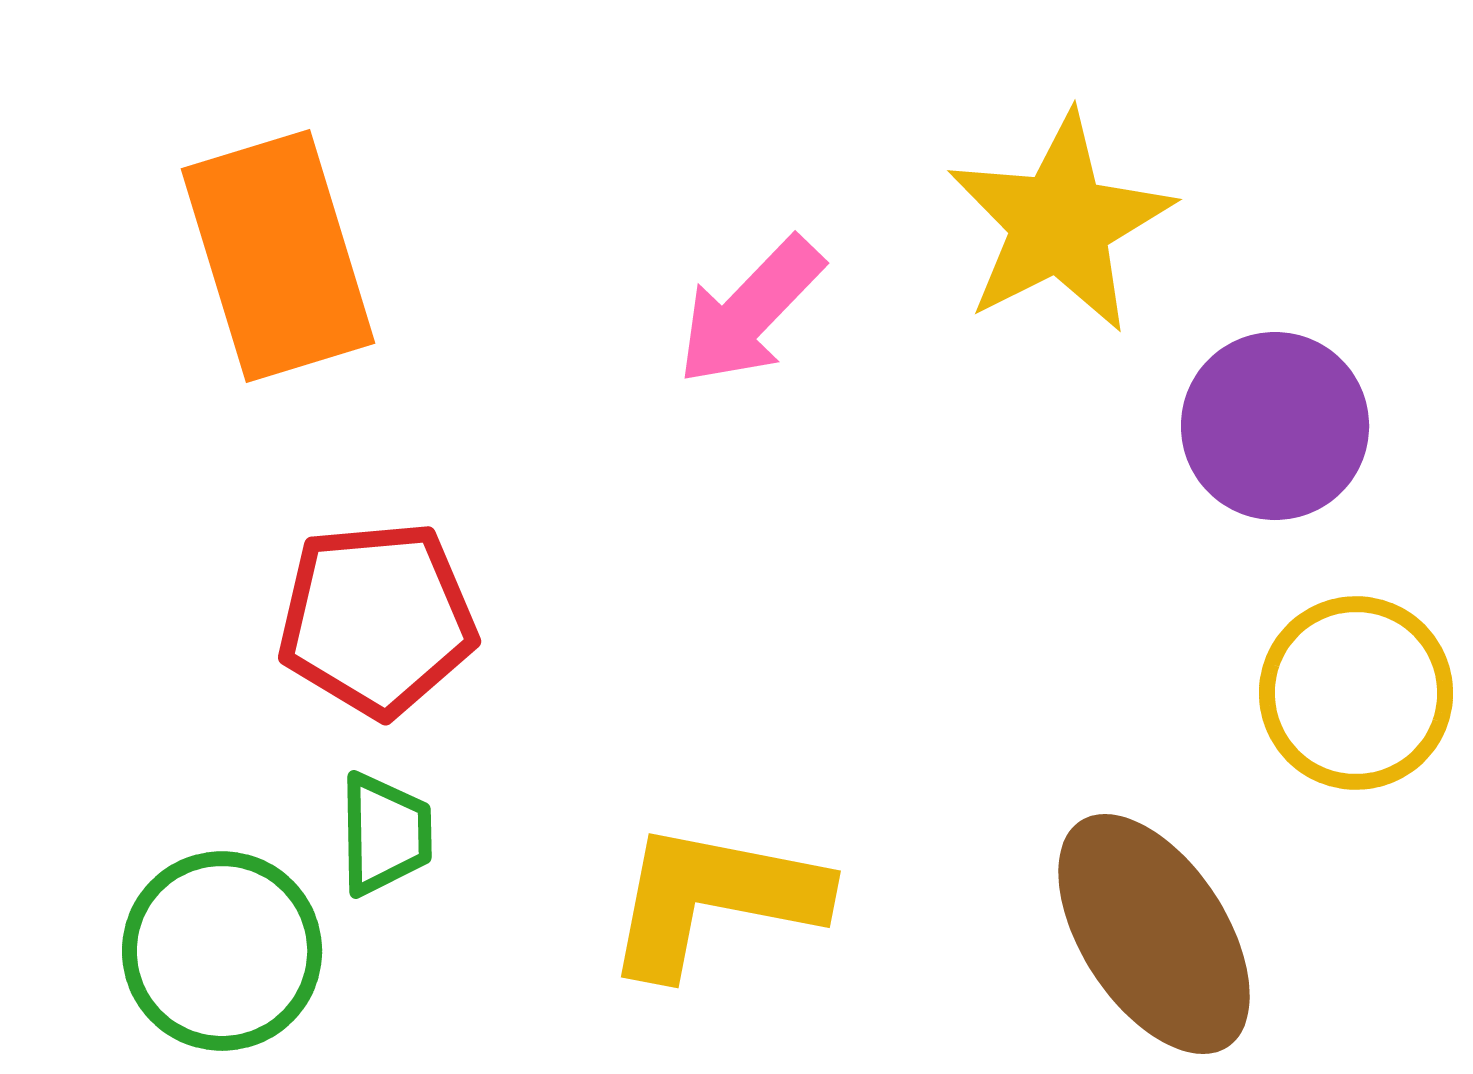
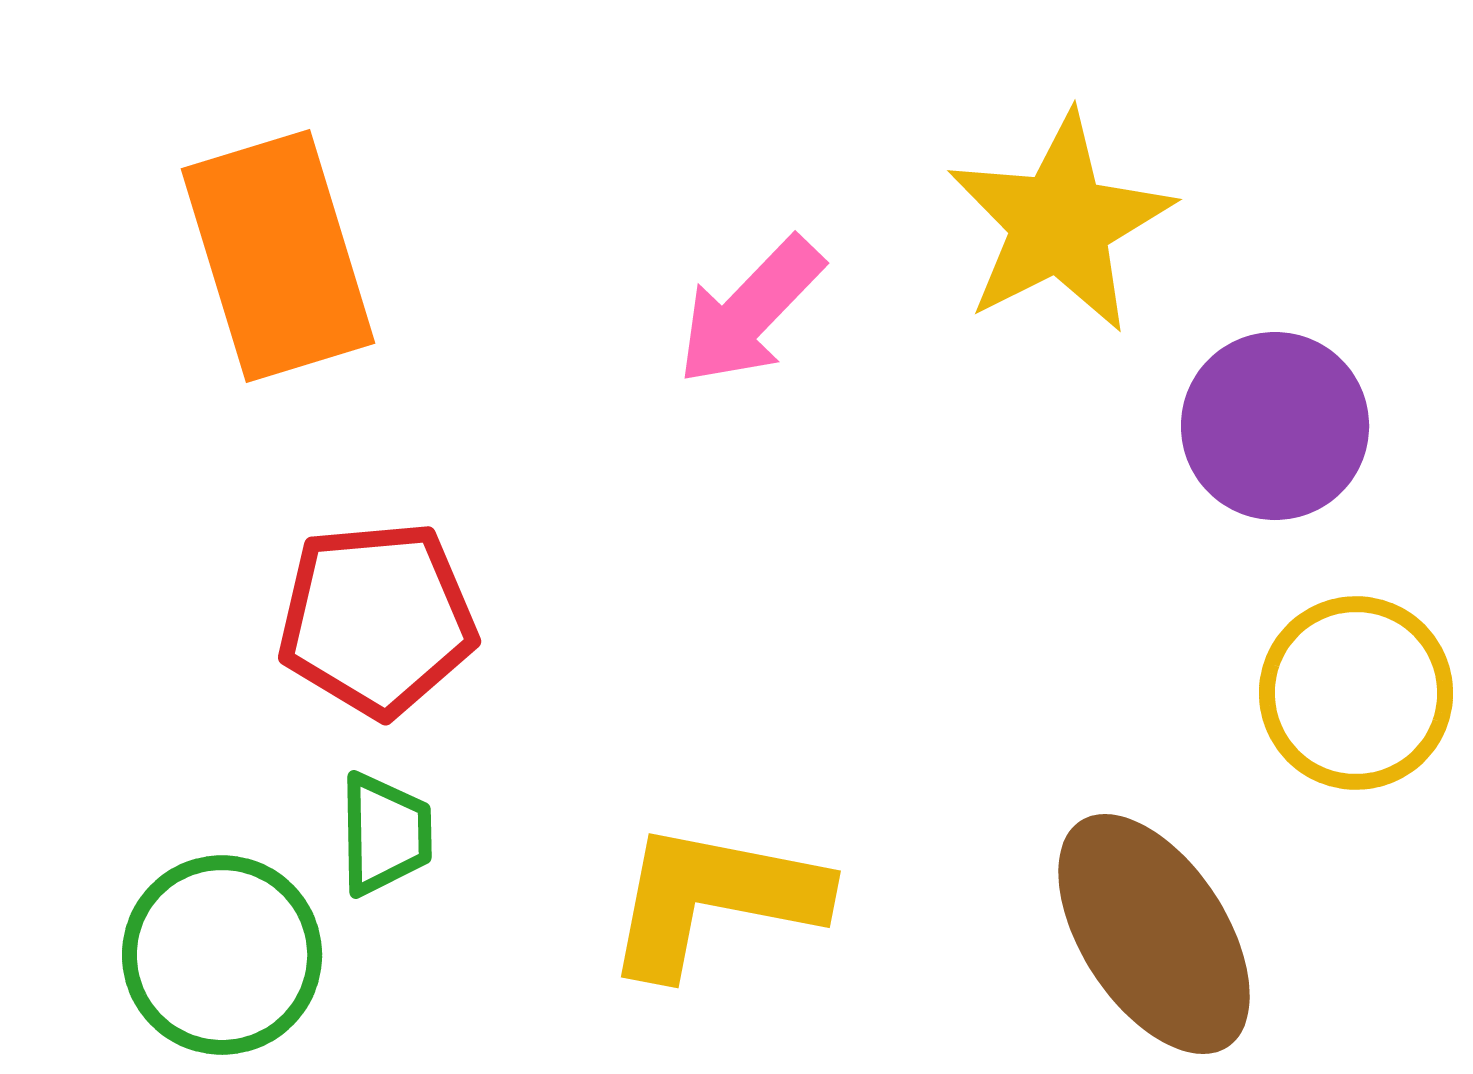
green circle: moved 4 px down
